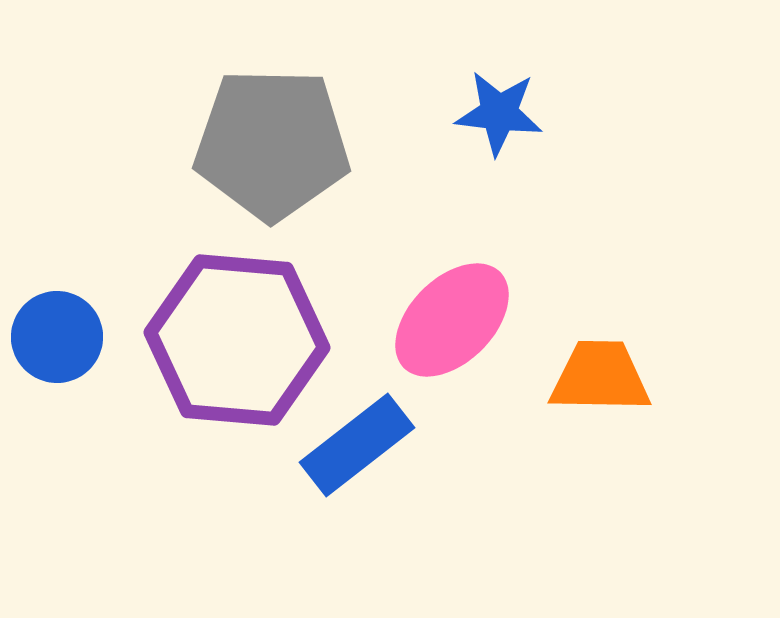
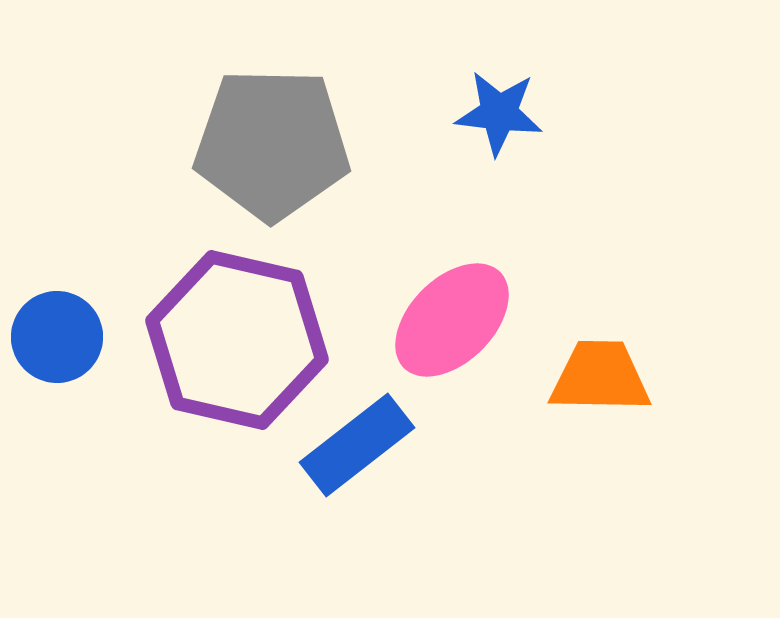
purple hexagon: rotated 8 degrees clockwise
